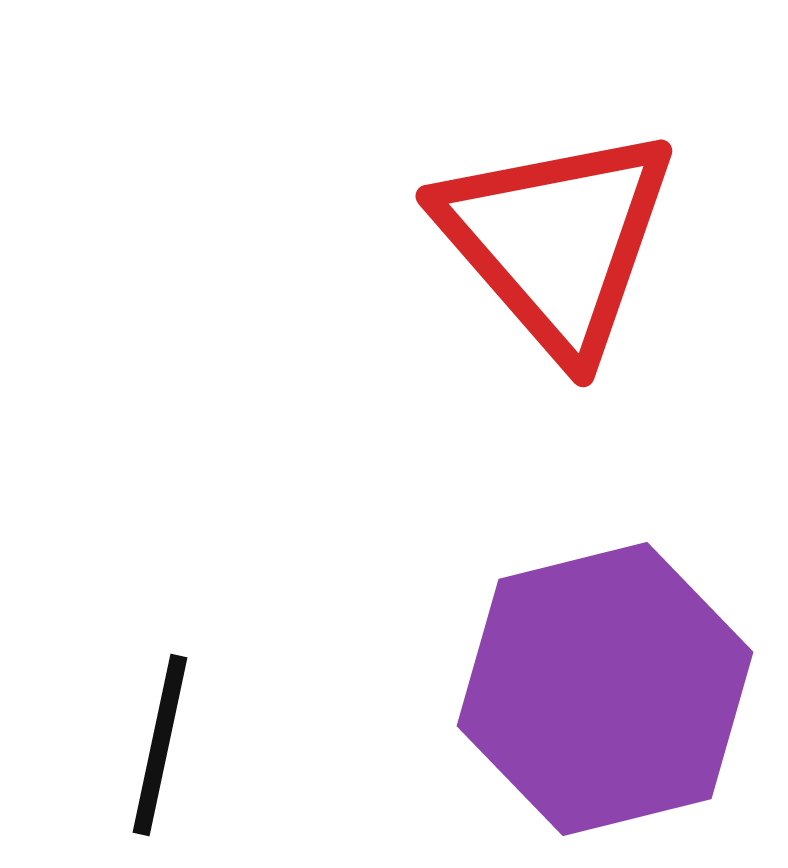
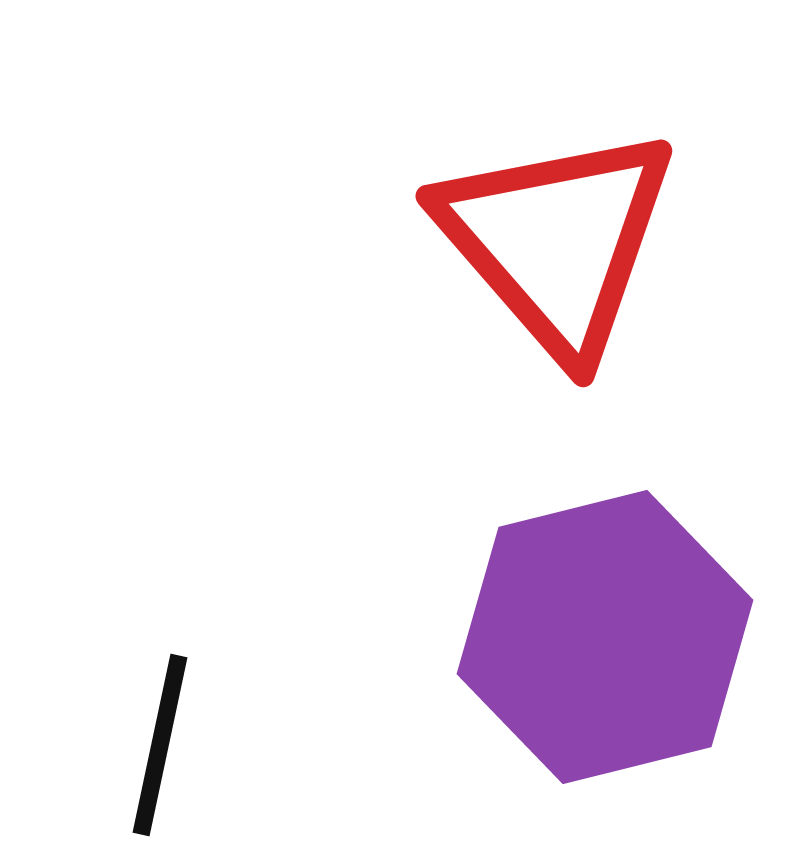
purple hexagon: moved 52 px up
